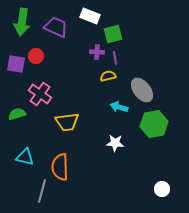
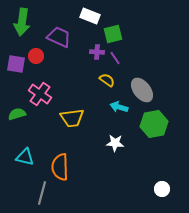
purple trapezoid: moved 3 px right, 10 px down
purple line: rotated 24 degrees counterclockwise
yellow semicircle: moved 1 px left, 4 px down; rotated 49 degrees clockwise
yellow trapezoid: moved 5 px right, 4 px up
gray line: moved 2 px down
